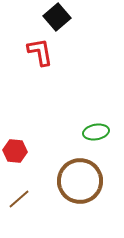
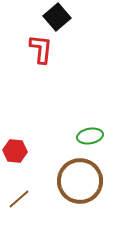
red L-shape: moved 1 px right, 3 px up; rotated 16 degrees clockwise
green ellipse: moved 6 px left, 4 px down
